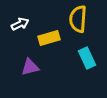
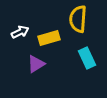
white arrow: moved 8 px down
purple triangle: moved 6 px right, 3 px up; rotated 18 degrees counterclockwise
